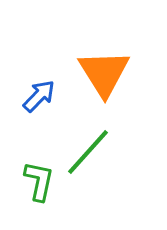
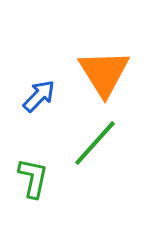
green line: moved 7 px right, 9 px up
green L-shape: moved 6 px left, 3 px up
